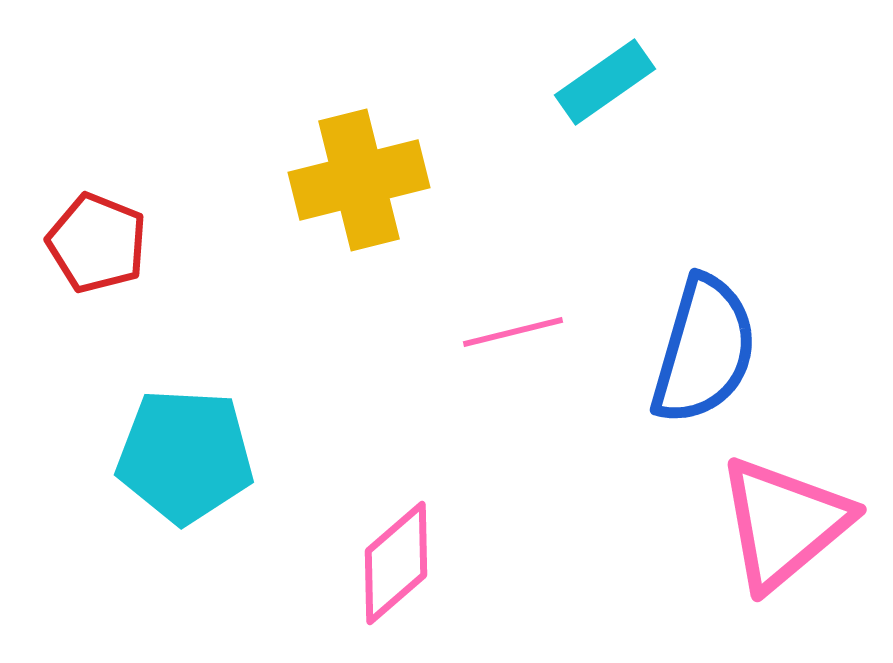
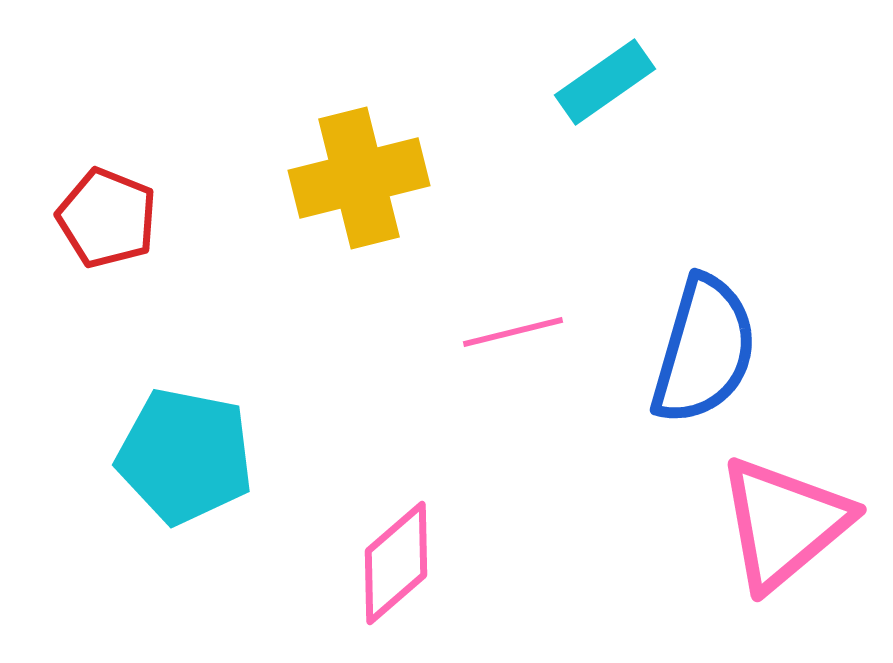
yellow cross: moved 2 px up
red pentagon: moved 10 px right, 25 px up
cyan pentagon: rotated 8 degrees clockwise
